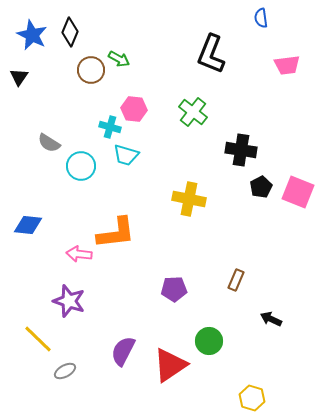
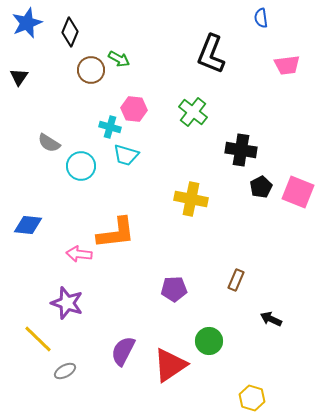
blue star: moved 5 px left, 12 px up; rotated 24 degrees clockwise
yellow cross: moved 2 px right
purple star: moved 2 px left, 2 px down
